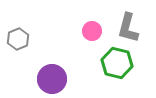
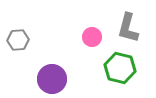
pink circle: moved 6 px down
gray hexagon: moved 1 px down; rotated 20 degrees clockwise
green hexagon: moved 3 px right, 5 px down
